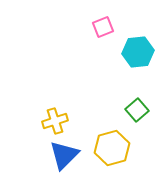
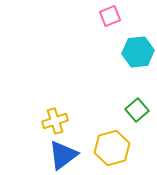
pink square: moved 7 px right, 11 px up
blue triangle: moved 1 px left; rotated 8 degrees clockwise
